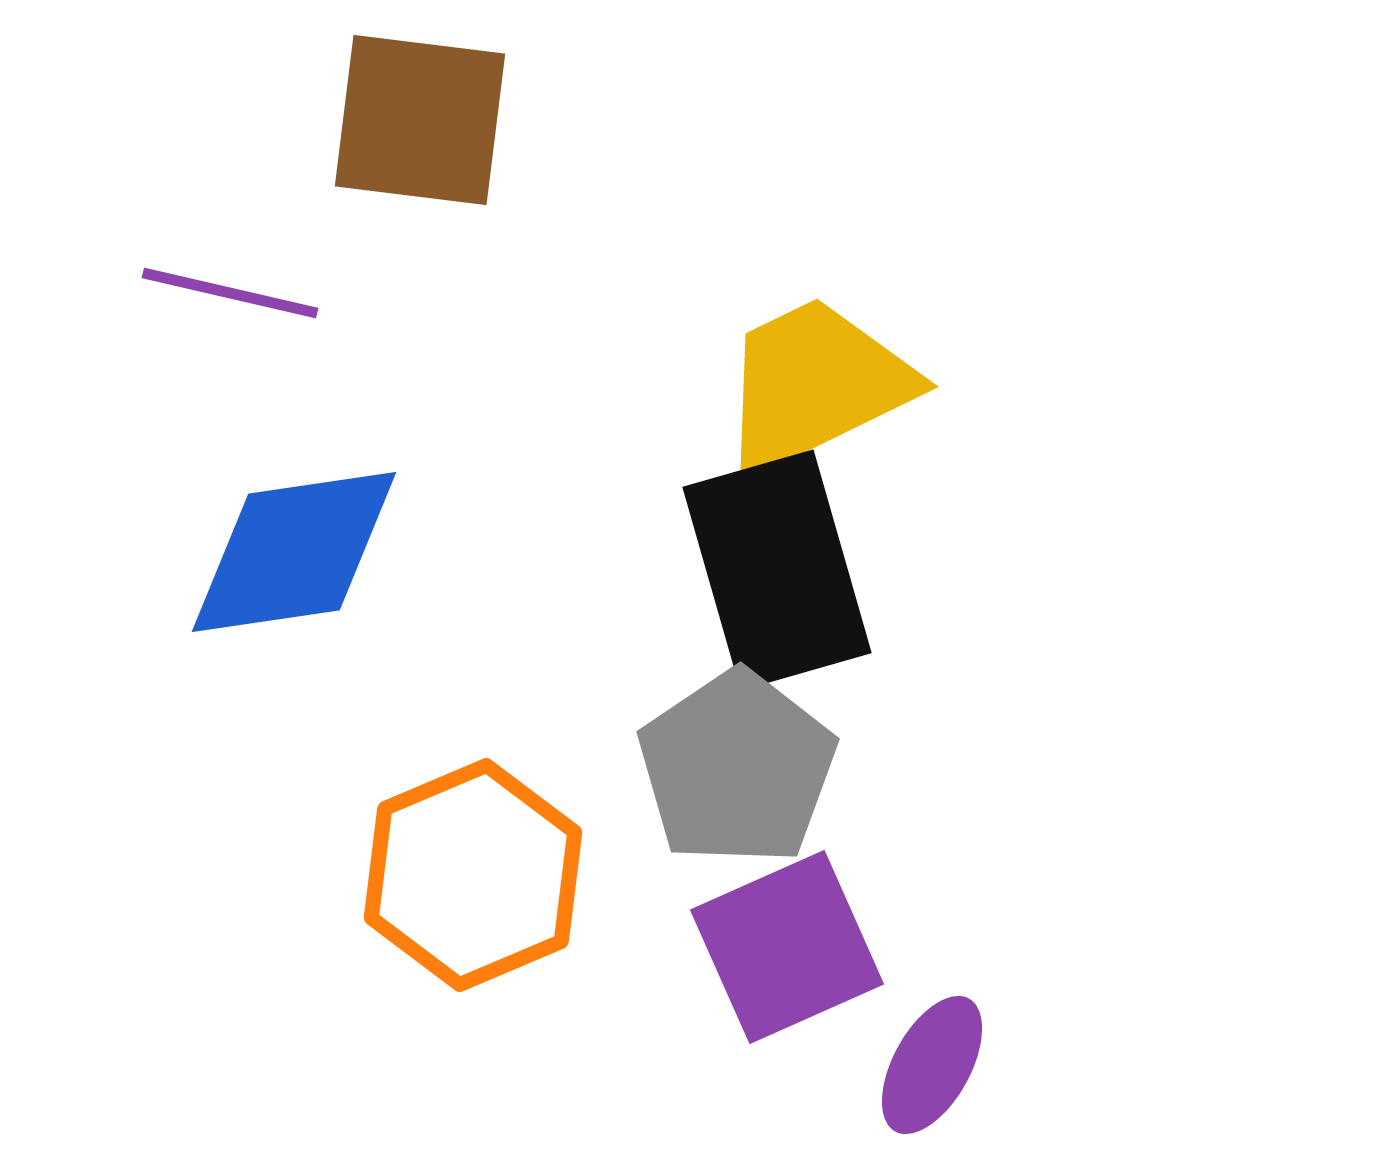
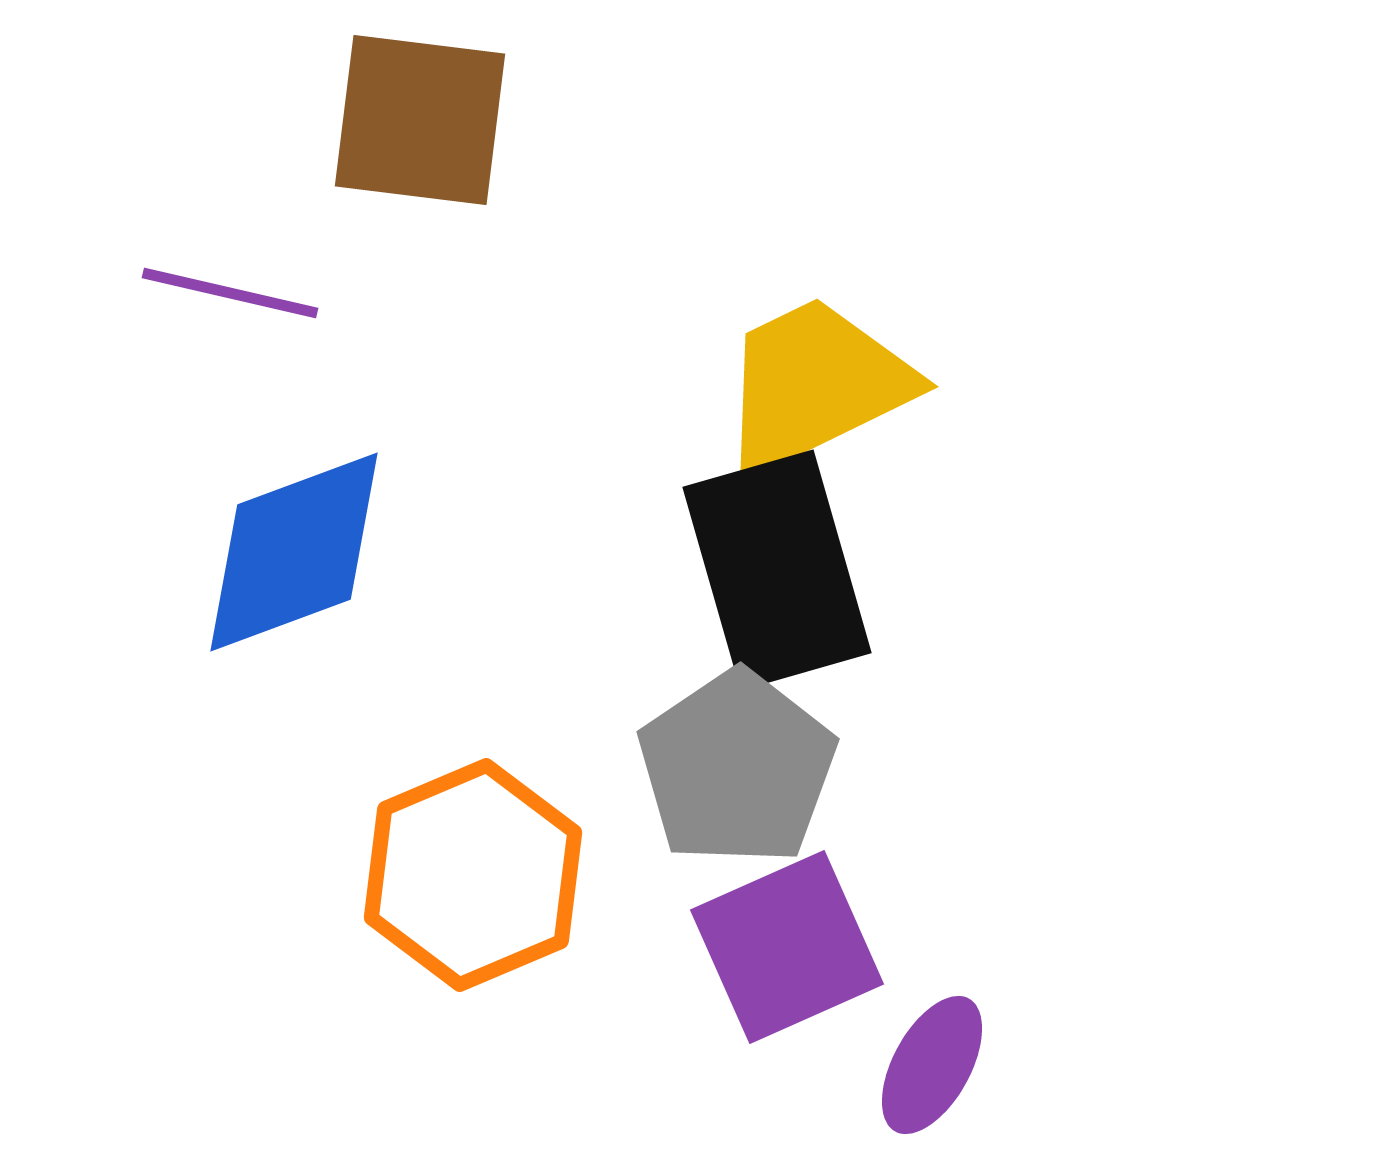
blue diamond: rotated 12 degrees counterclockwise
